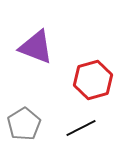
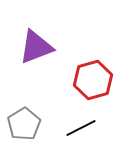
purple triangle: rotated 42 degrees counterclockwise
